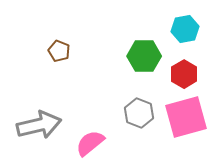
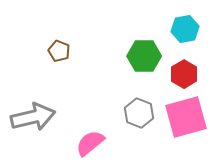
gray arrow: moved 6 px left, 8 px up
